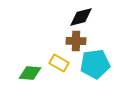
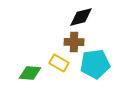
brown cross: moved 2 px left, 1 px down
